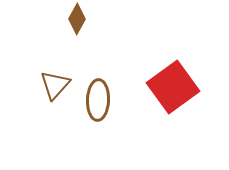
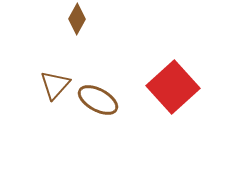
red square: rotated 6 degrees counterclockwise
brown ellipse: rotated 63 degrees counterclockwise
